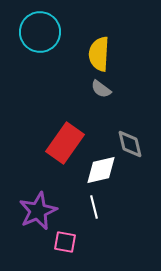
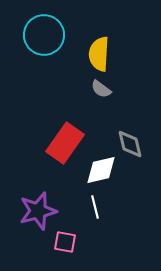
cyan circle: moved 4 px right, 3 px down
white line: moved 1 px right
purple star: rotated 9 degrees clockwise
